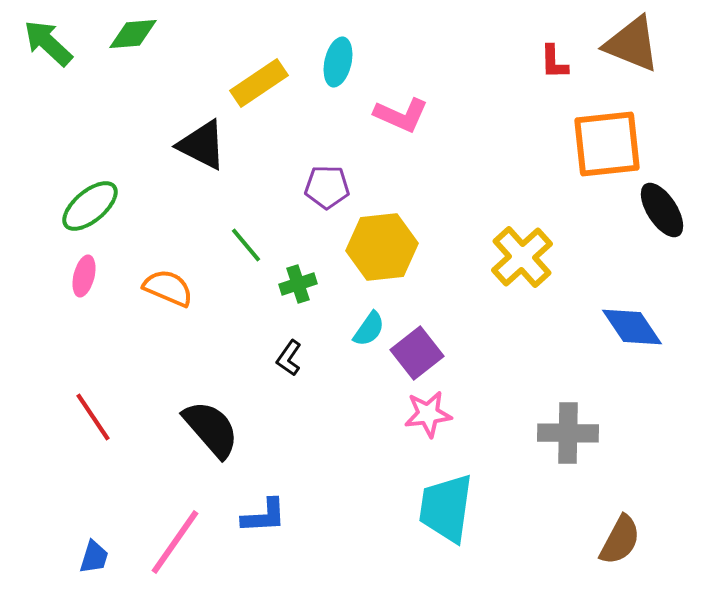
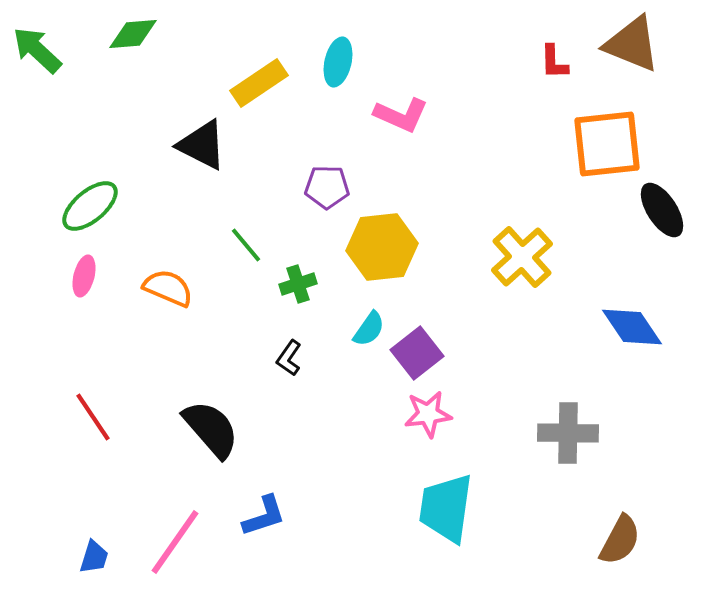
green arrow: moved 11 px left, 7 px down
blue L-shape: rotated 15 degrees counterclockwise
